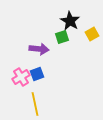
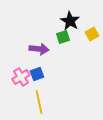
green square: moved 1 px right
yellow line: moved 4 px right, 2 px up
